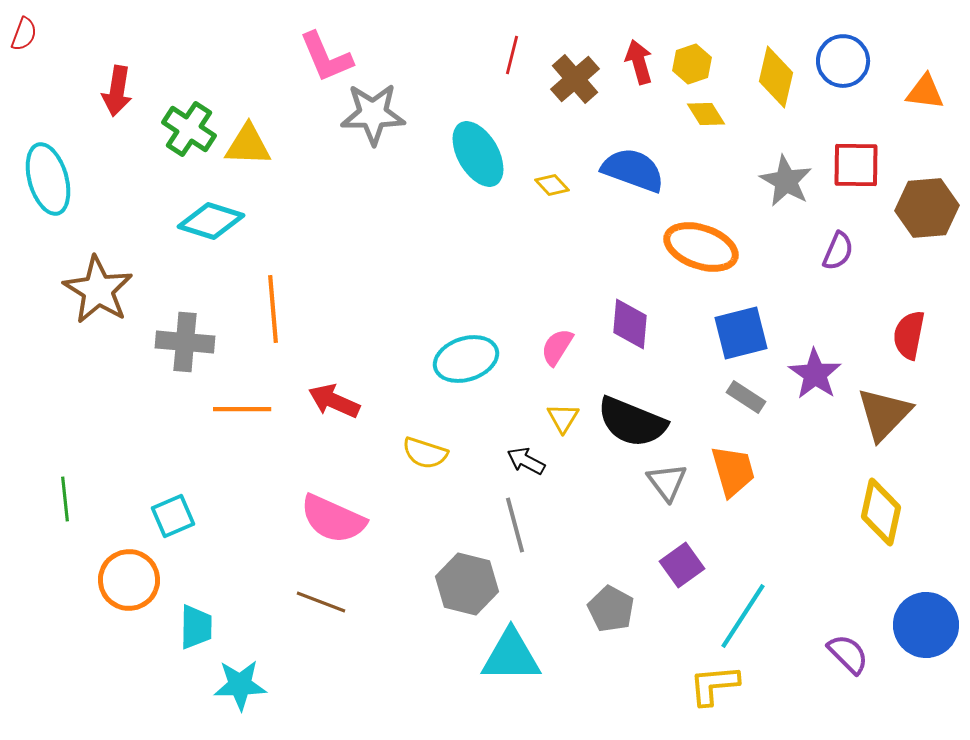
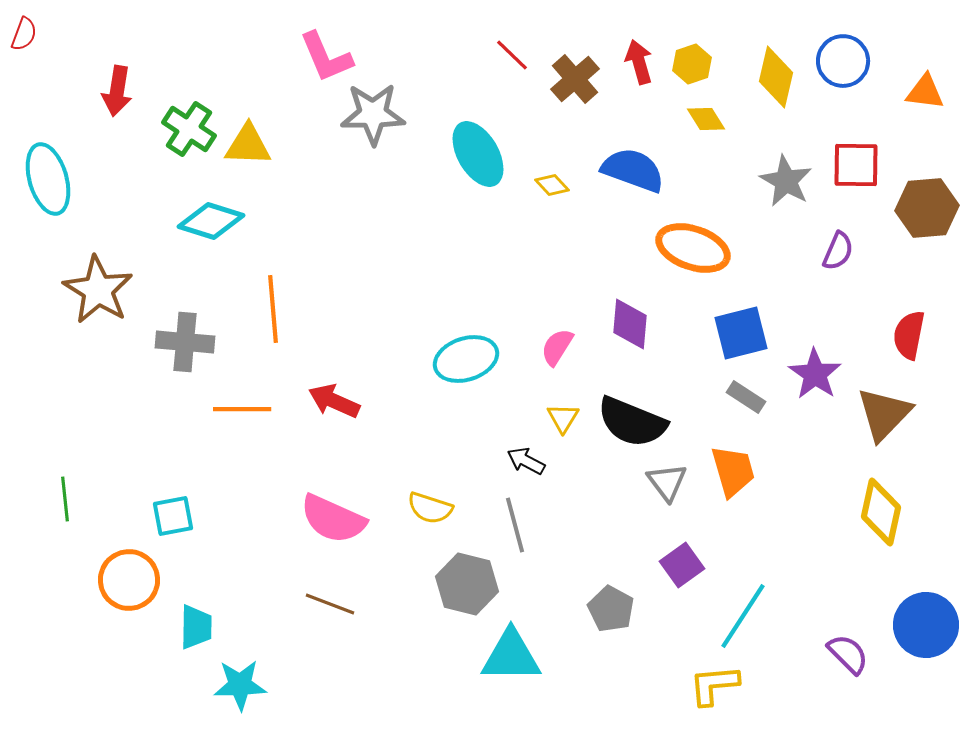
red line at (512, 55): rotated 60 degrees counterclockwise
yellow diamond at (706, 114): moved 5 px down
orange ellipse at (701, 247): moved 8 px left, 1 px down
yellow semicircle at (425, 453): moved 5 px right, 55 px down
cyan square at (173, 516): rotated 12 degrees clockwise
brown line at (321, 602): moved 9 px right, 2 px down
